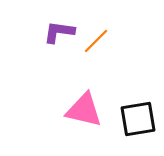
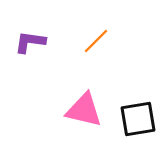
purple L-shape: moved 29 px left, 10 px down
